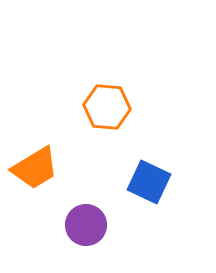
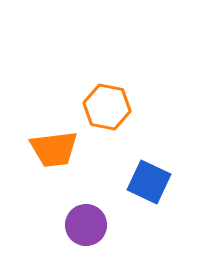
orange hexagon: rotated 6 degrees clockwise
orange trapezoid: moved 19 px right, 19 px up; rotated 24 degrees clockwise
